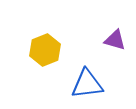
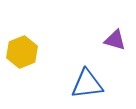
yellow hexagon: moved 23 px left, 2 px down
